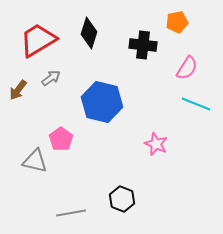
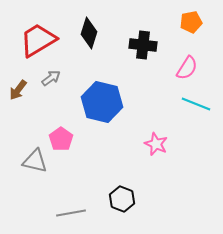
orange pentagon: moved 14 px right
